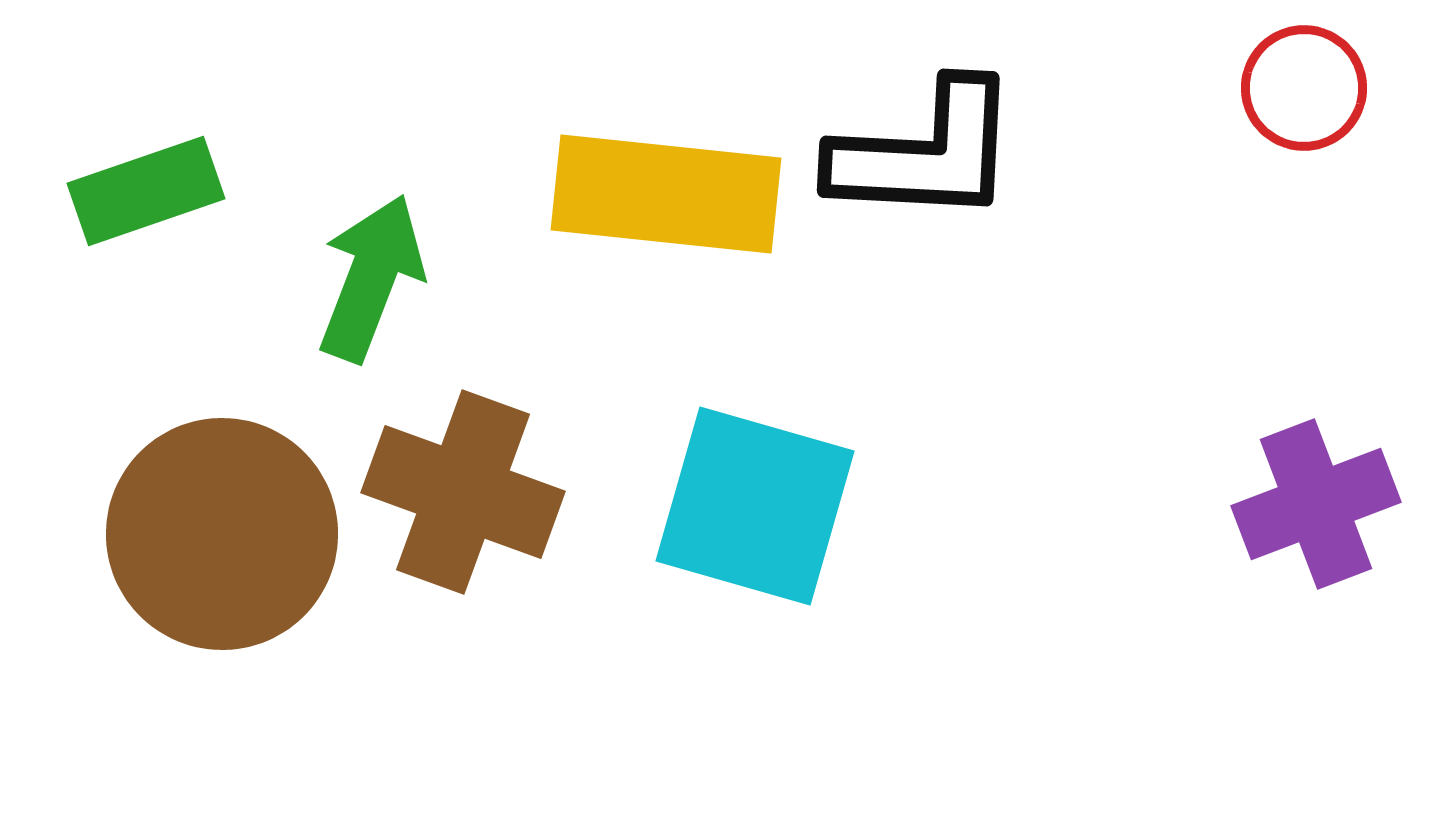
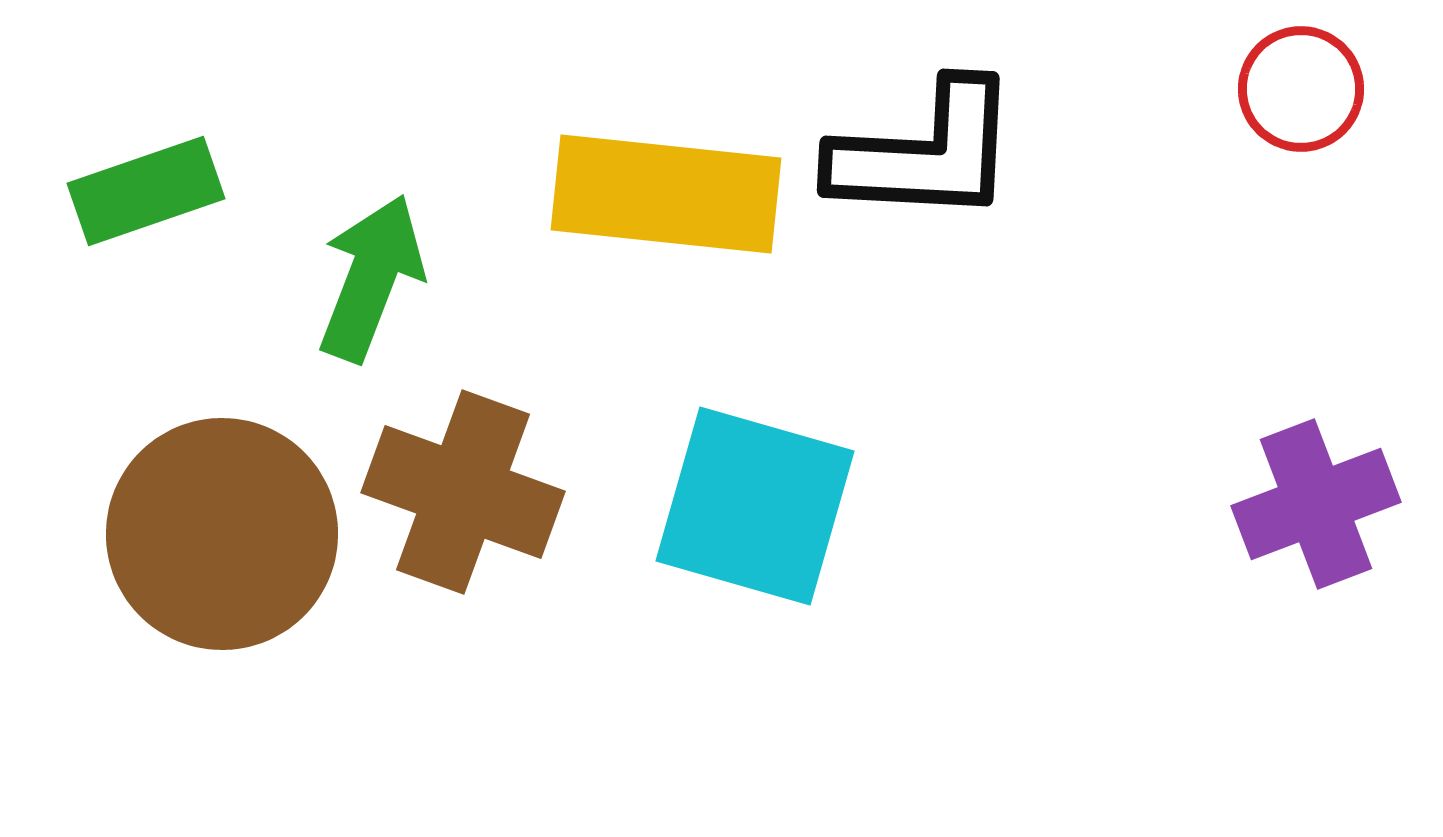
red circle: moved 3 px left, 1 px down
